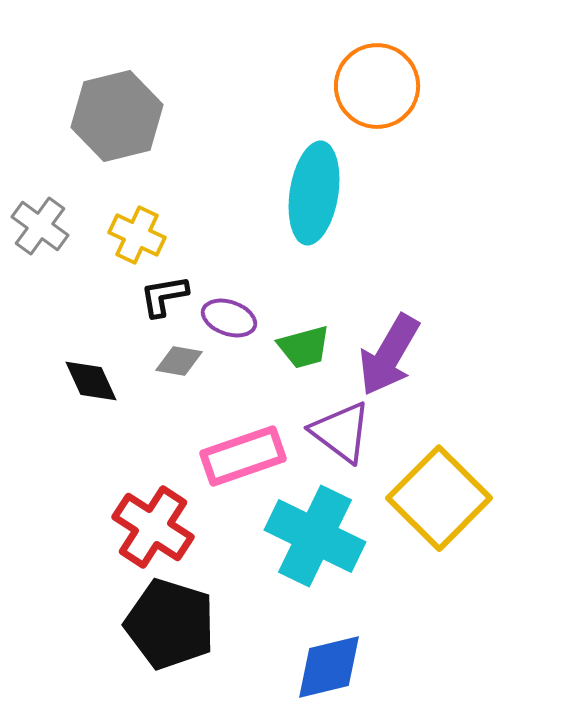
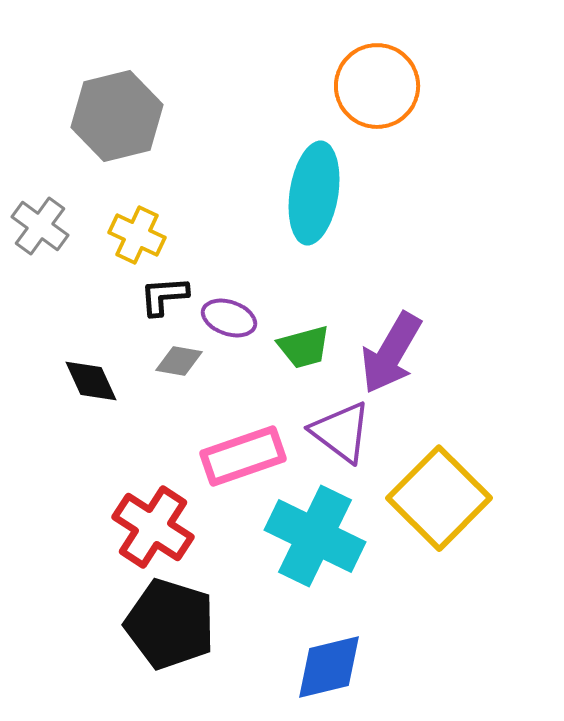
black L-shape: rotated 6 degrees clockwise
purple arrow: moved 2 px right, 2 px up
